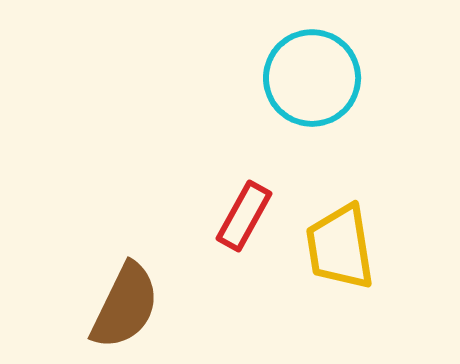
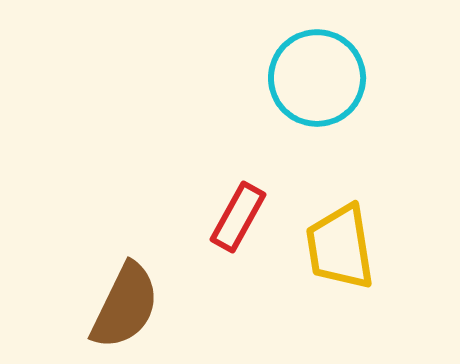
cyan circle: moved 5 px right
red rectangle: moved 6 px left, 1 px down
